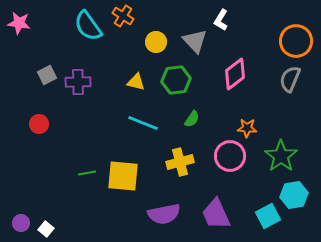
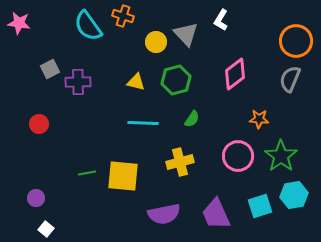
orange cross: rotated 15 degrees counterclockwise
gray triangle: moved 9 px left, 7 px up
gray square: moved 3 px right, 6 px up
green hexagon: rotated 8 degrees counterclockwise
cyan line: rotated 20 degrees counterclockwise
orange star: moved 12 px right, 9 px up
pink circle: moved 8 px right
cyan square: moved 8 px left, 10 px up; rotated 10 degrees clockwise
purple circle: moved 15 px right, 25 px up
